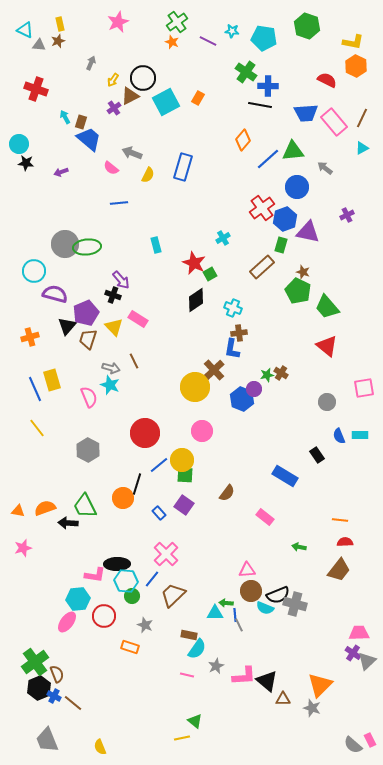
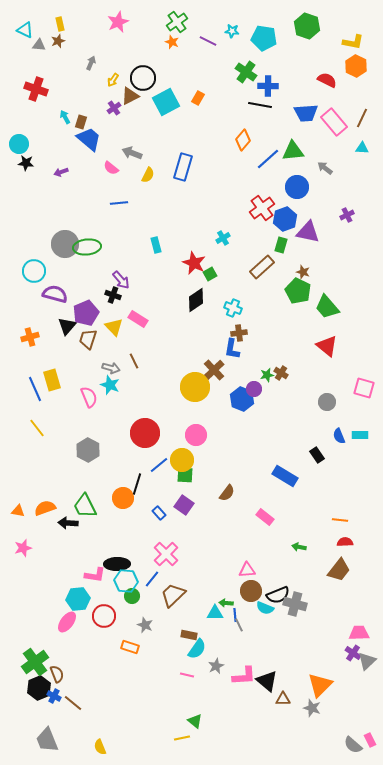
cyan triangle at (362, 148): rotated 32 degrees clockwise
pink square at (364, 388): rotated 25 degrees clockwise
pink circle at (202, 431): moved 6 px left, 4 px down
